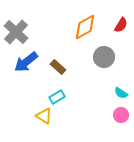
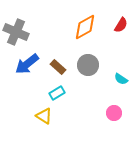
gray cross: rotated 20 degrees counterclockwise
gray circle: moved 16 px left, 8 px down
blue arrow: moved 1 px right, 2 px down
cyan semicircle: moved 14 px up
cyan rectangle: moved 4 px up
pink circle: moved 7 px left, 2 px up
